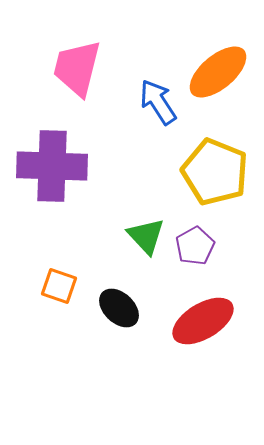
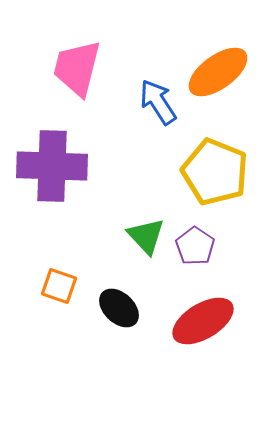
orange ellipse: rotated 4 degrees clockwise
purple pentagon: rotated 9 degrees counterclockwise
